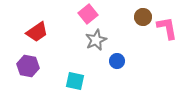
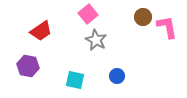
pink L-shape: moved 1 px up
red trapezoid: moved 4 px right, 1 px up
gray star: rotated 20 degrees counterclockwise
blue circle: moved 15 px down
cyan square: moved 1 px up
